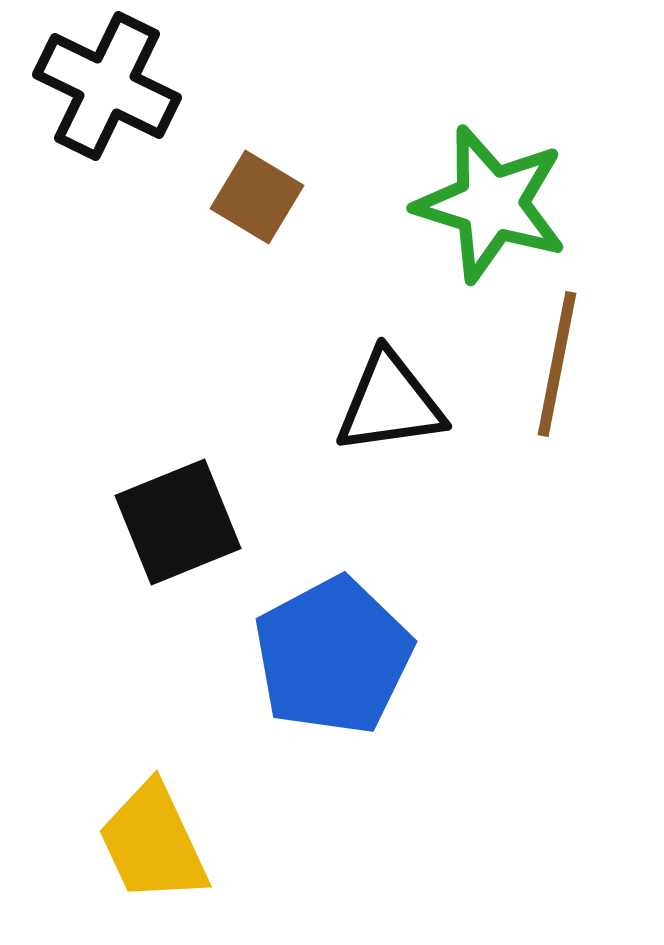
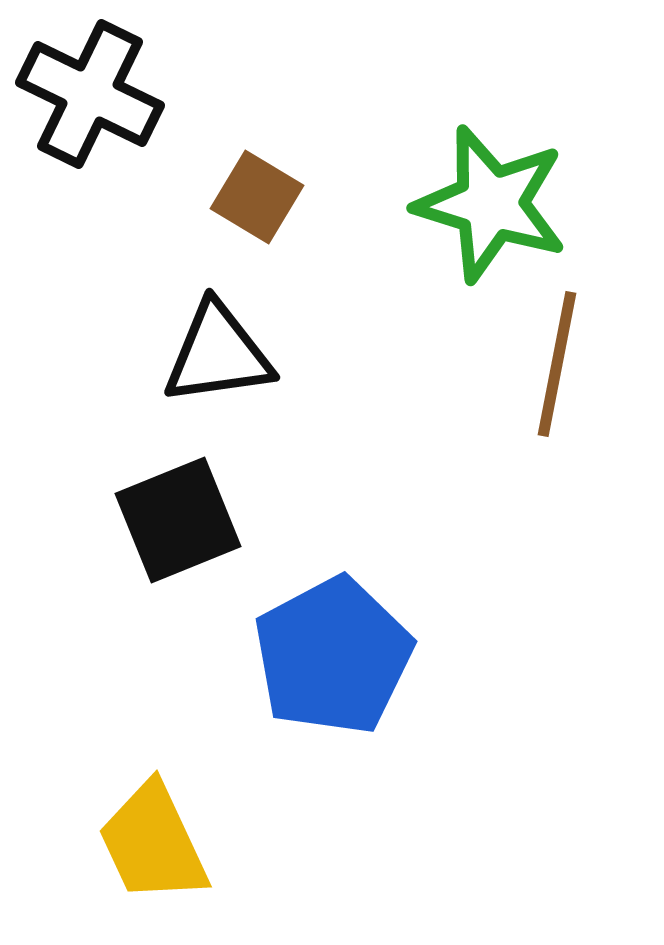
black cross: moved 17 px left, 8 px down
black triangle: moved 172 px left, 49 px up
black square: moved 2 px up
